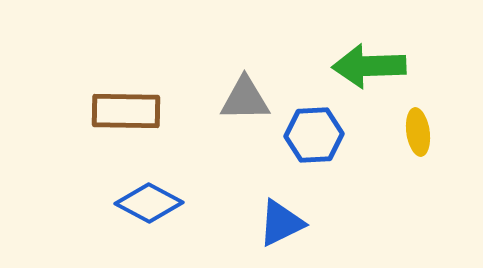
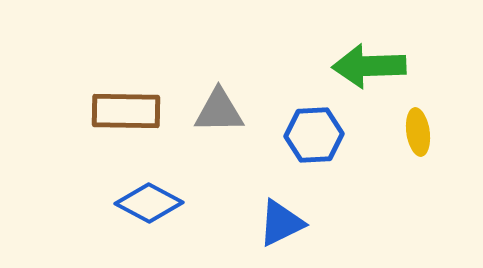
gray triangle: moved 26 px left, 12 px down
